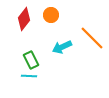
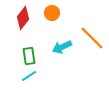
orange circle: moved 1 px right, 2 px up
red diamond: moved 1 px left, 1 px up
green rectangle: moved 2 px left, 4 px up; rotated 18 degrees clockwise
cyan line: rotated 35 degrees counterclockwise
